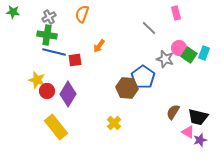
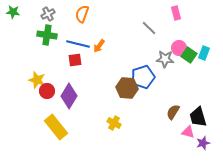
gray cross: moved 1 px left, 3 px up
blue line: moved 24 px right, 8 px up
gray star: rotated 12 degrees counterclockwise
blue pentagon: rotated 20 degrees clockwise
purple diamond: moved 1 px right, 2 px down
black trapezoid: rotated 60 degrees clockwise
yellow cross: rotated 16 degrees counterclockwise
pink triangle: rotated 16 degrees counterclockwise
purple star: moved 3 px right, 3 px down
